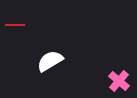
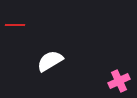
pink cross: rotated 25 degrees clockwise
